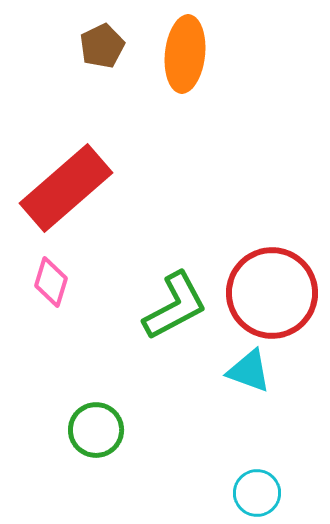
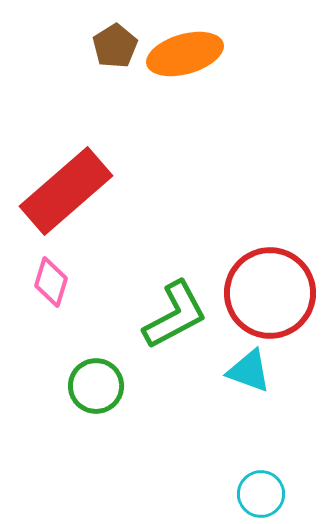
brown pentagon: moved 13 px right; rotated 6 degrees counterclockwise
orange ellipse: rotated 68 degrees clockwise
red rectangle: moved 3 px down
red circle: moved 2 px left
green L-shape: moved 9 px down
green circle: moved 44 px up
cyan circle: moved 4 px right, 1 px down
